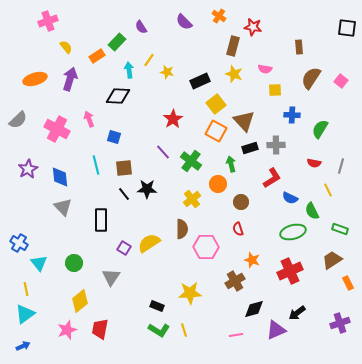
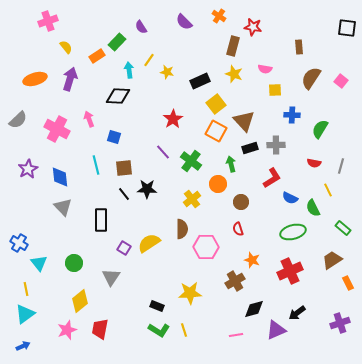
green semicircle at (312, 211): moved 1 px right, 3 px up
green rectangle at (340, 229): moved 3 px right, 1 px up; rotated 21 degrees clockwise
